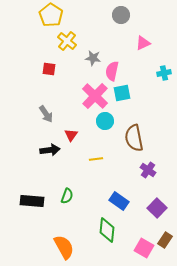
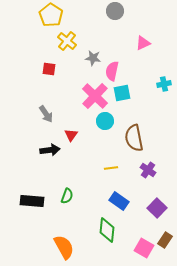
gray circle: moved 6 px left, 4 px up
cyan cross: moved 11 px down
yellow line: moved 15 px right, 9 px down
